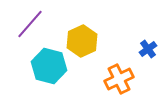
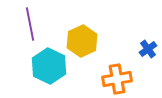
purple line: rotated 52 degrees counterclockwise
cyan hexagon: rotated 12 degrees clockwise
orange cross: moved 2 px left; rotated 16 degrees clockwise
